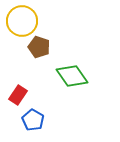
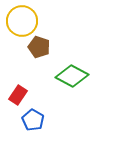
green diamond: rotated 28 degrees counterclockwise
